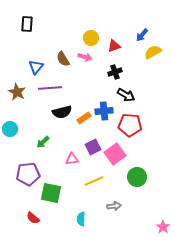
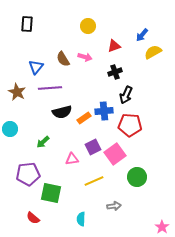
yellow circle: moved 3 px left, 12 px up
black arrow: rotated 84 degrees clockwise
pink star: moved 1 px left
